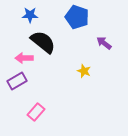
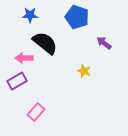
black semicircle: moved 2 px right, 1 px down
